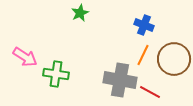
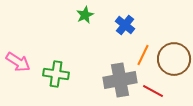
green star: moved 5 px right, 2 px down
blue cross: moved 19 px left; rotated 18 degrees clockwise
pink arrow: moved 7 px left, 5 px down
gray cross: rotated 20 degrees counterclockwise
red line: moved 3 px right, 1 px up
